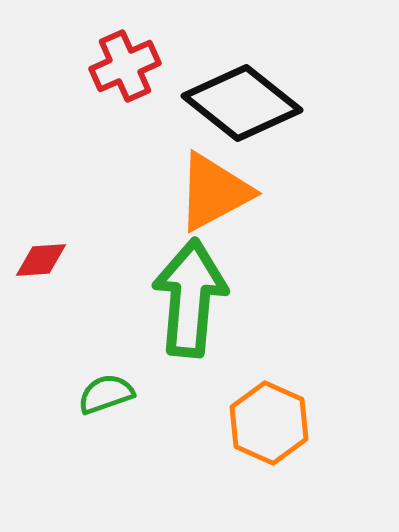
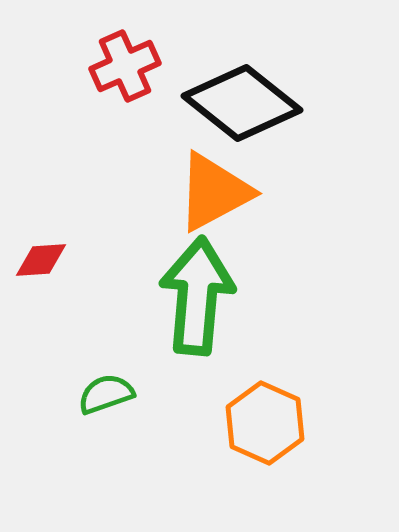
green arrow: moved 7 px right, 2 px up
orange hexagon: moved 4 px left
